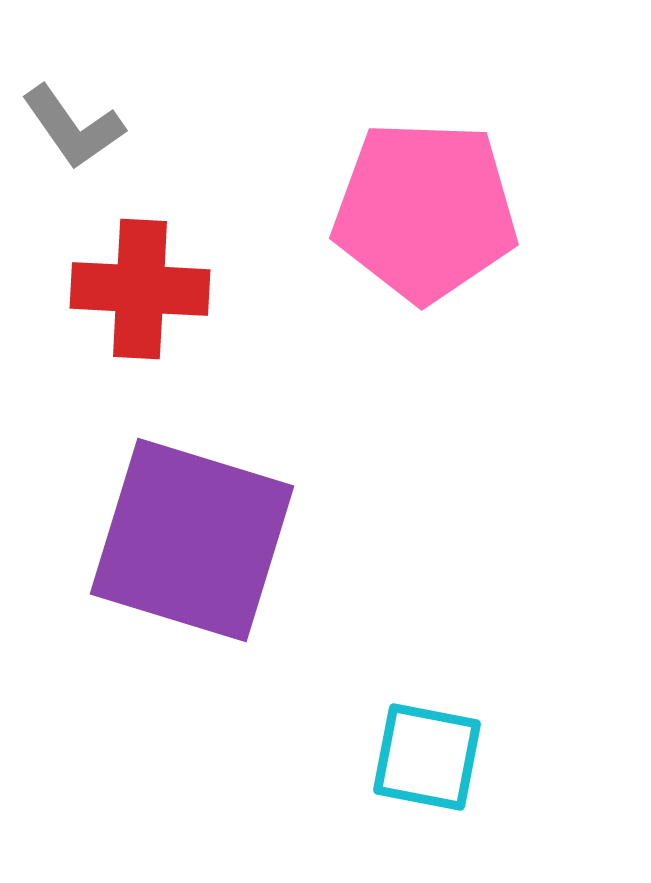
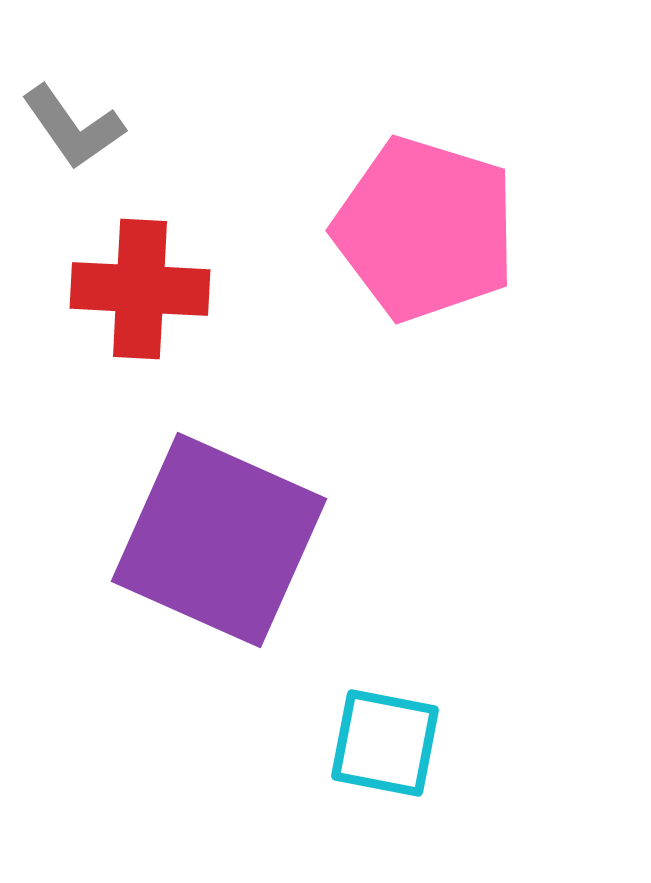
pink pentagon: moved 18 px down; rotated 15 degrees clockwise
purple square: moved 27 px right; rotated 7 degrees clockwise
cyan square: moved 42 px left, 14 px up
